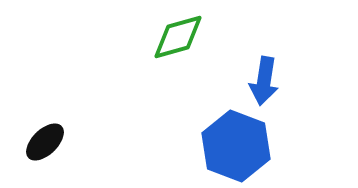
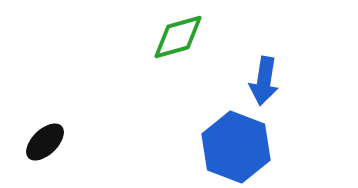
blue hexagon: moved 1 px down
